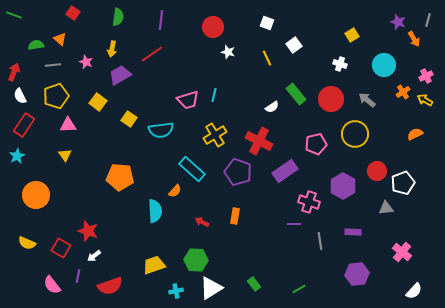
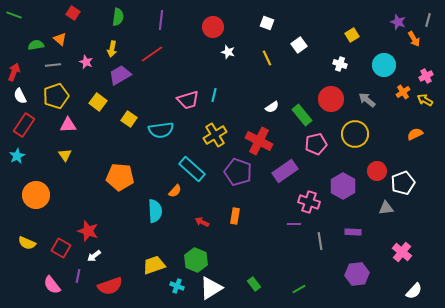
white square at (294, 45): moved 5 px right
green rectangle at (296, 94): moved 6 px right, 21 px down
green hexagon at (196, 260): rotated 20 degrees clockwise
cyan cross at (176, 291): moved 1 px right, 5 px up; rotated 32 degrees clockwise
